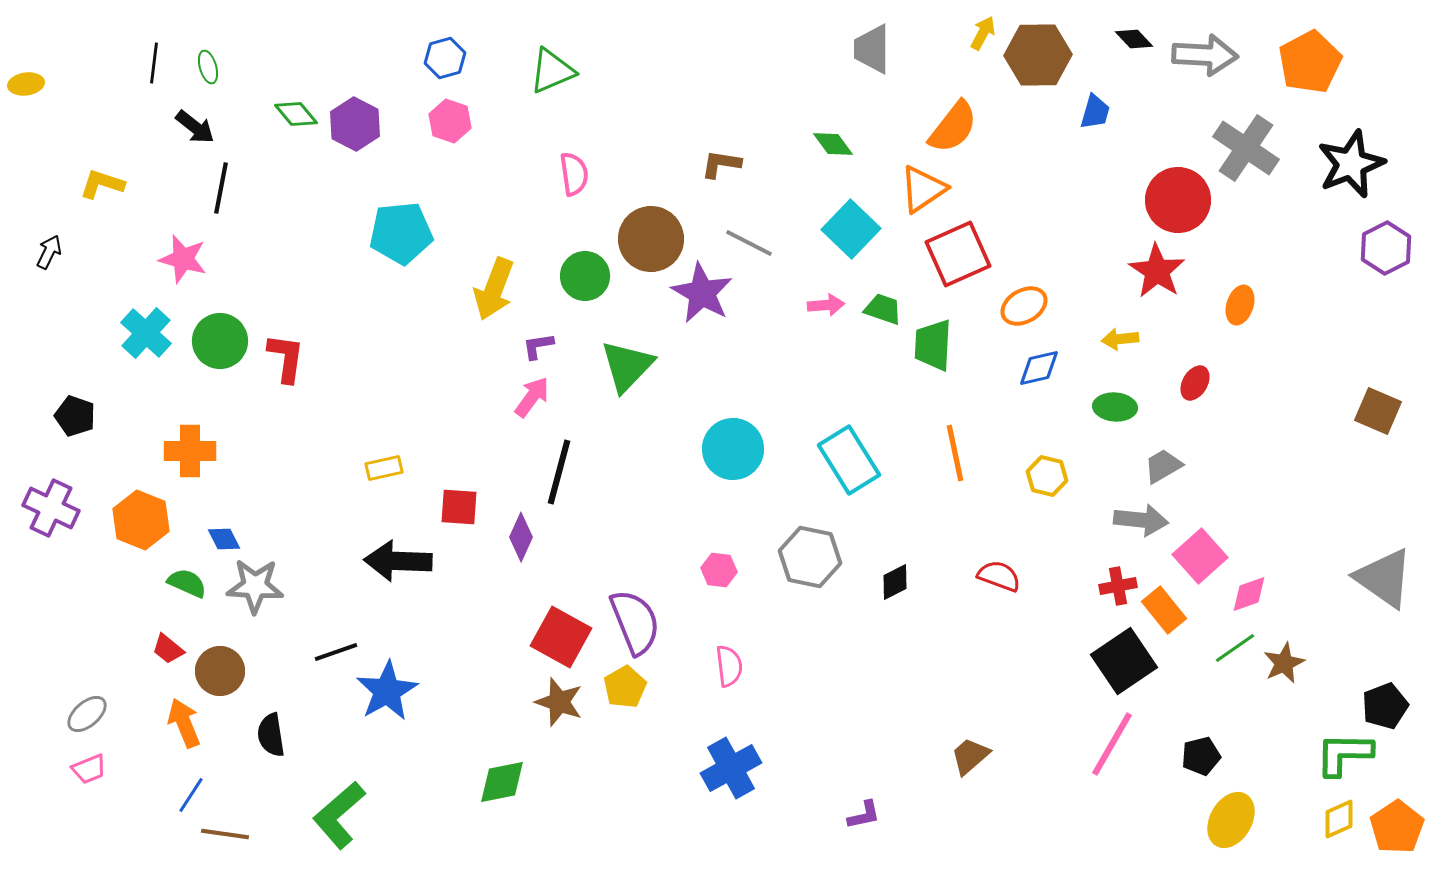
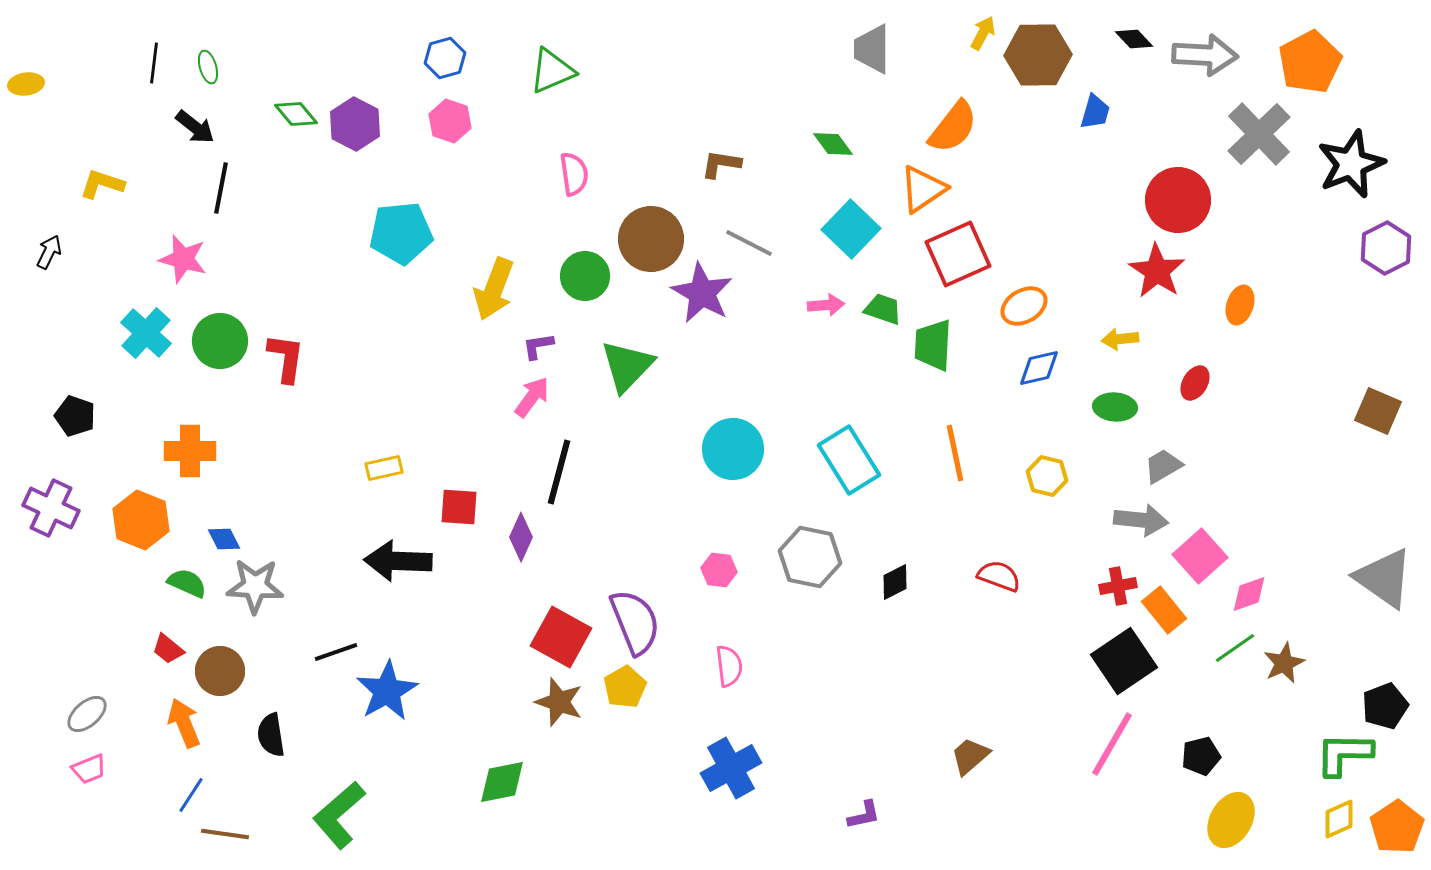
gray cross at (1246, 148): moved 13 px right, 14 px up; rotated 12 degrees clockwise
